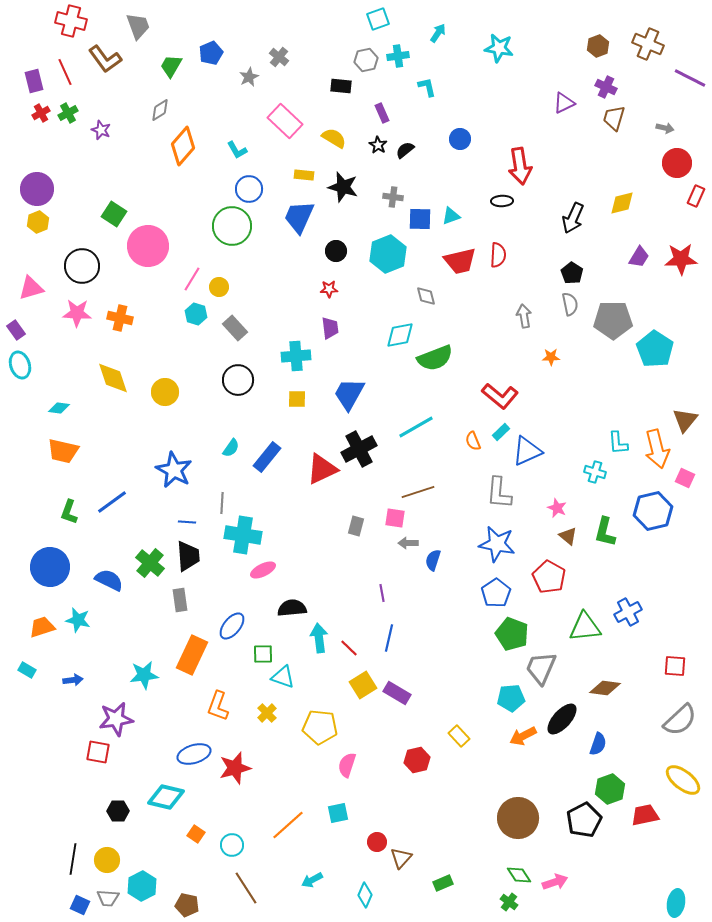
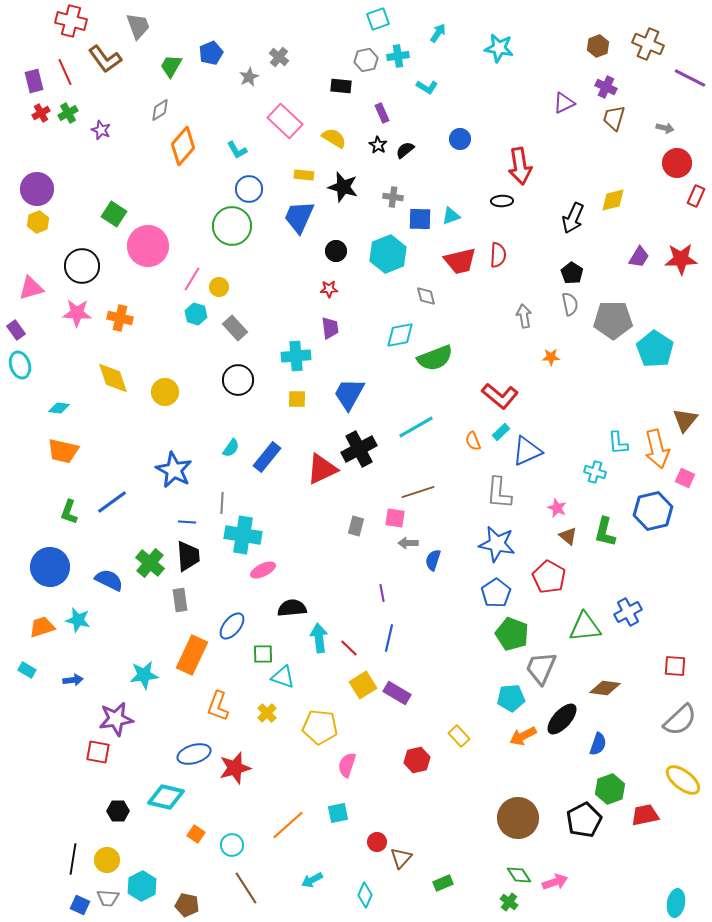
cyan L-shape at (427, 87): rotated 135 degrees clockwise
yellow diamond at (622, 203): moved 9 px left, 3 px up
